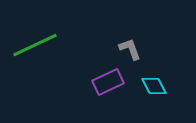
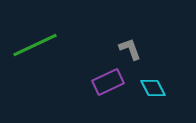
cyan diamond: moved 1 px left, 2 px down
